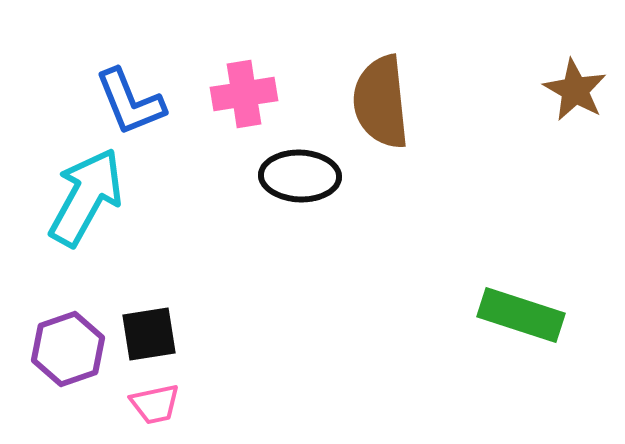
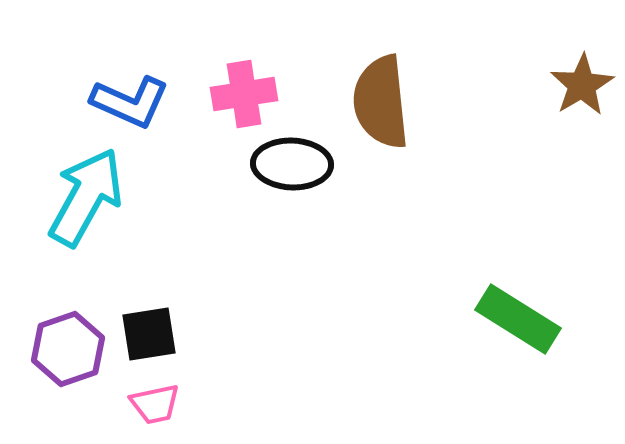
brown star: moved 7 px right, 5 px up; rotated 12 degrees clockwise
blue L-shape: rotated 44 degrees counterclockwise
black ellipse: moved 8 px left, 12 px up
green rectangle: moved 3 px left, 4 px down; rotated 14 degrees clockwise
